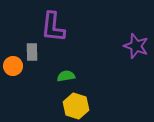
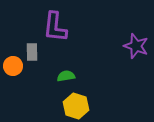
purple L-shape: moved 2 px right
